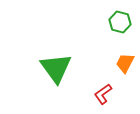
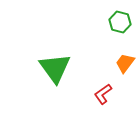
orange trapezoid: rotated 10 degrees clockwise
green triangle: moved 1 px left
